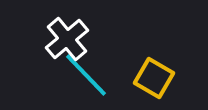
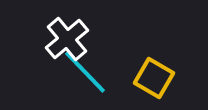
cyan line: moved 1 px left, 3 px up
